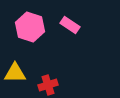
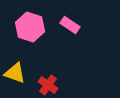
yellow triangle: rotated 20 degrees clockwise
red cross: rotated 36 degrees counterclockwise
